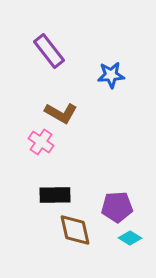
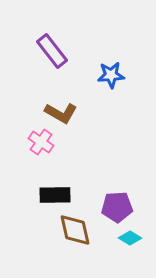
purple rectangle: moved 3 px right
